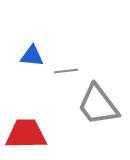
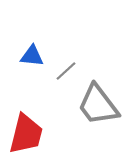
gray line: rotated 35 degrees counterclockwise
red trapezoid: rotated 105 degrees clockwise
